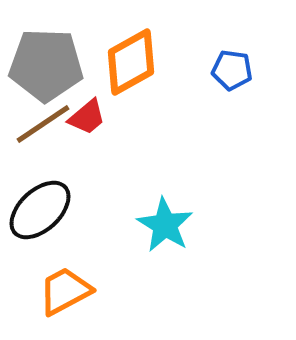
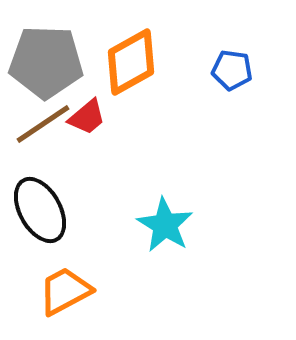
gray pentagon: moved 3 px up
black ellipse: rotated 76 degrees counterclockwise
